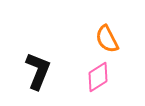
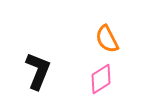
pink diamond: moved 3 px right, 2 px down
